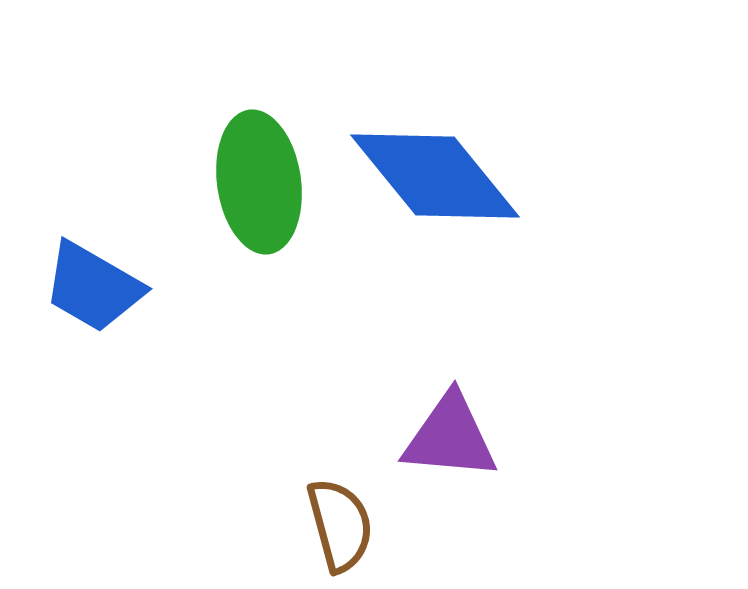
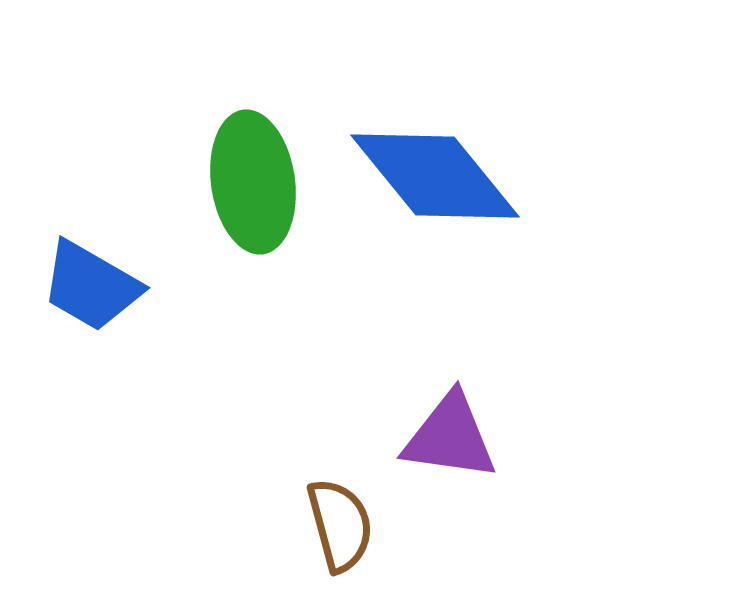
green ellipse: moved 6 px left
blue trapezoid: moved 2 px left, 1 px up
purple triangle: rotated 3 degrees clockwise
